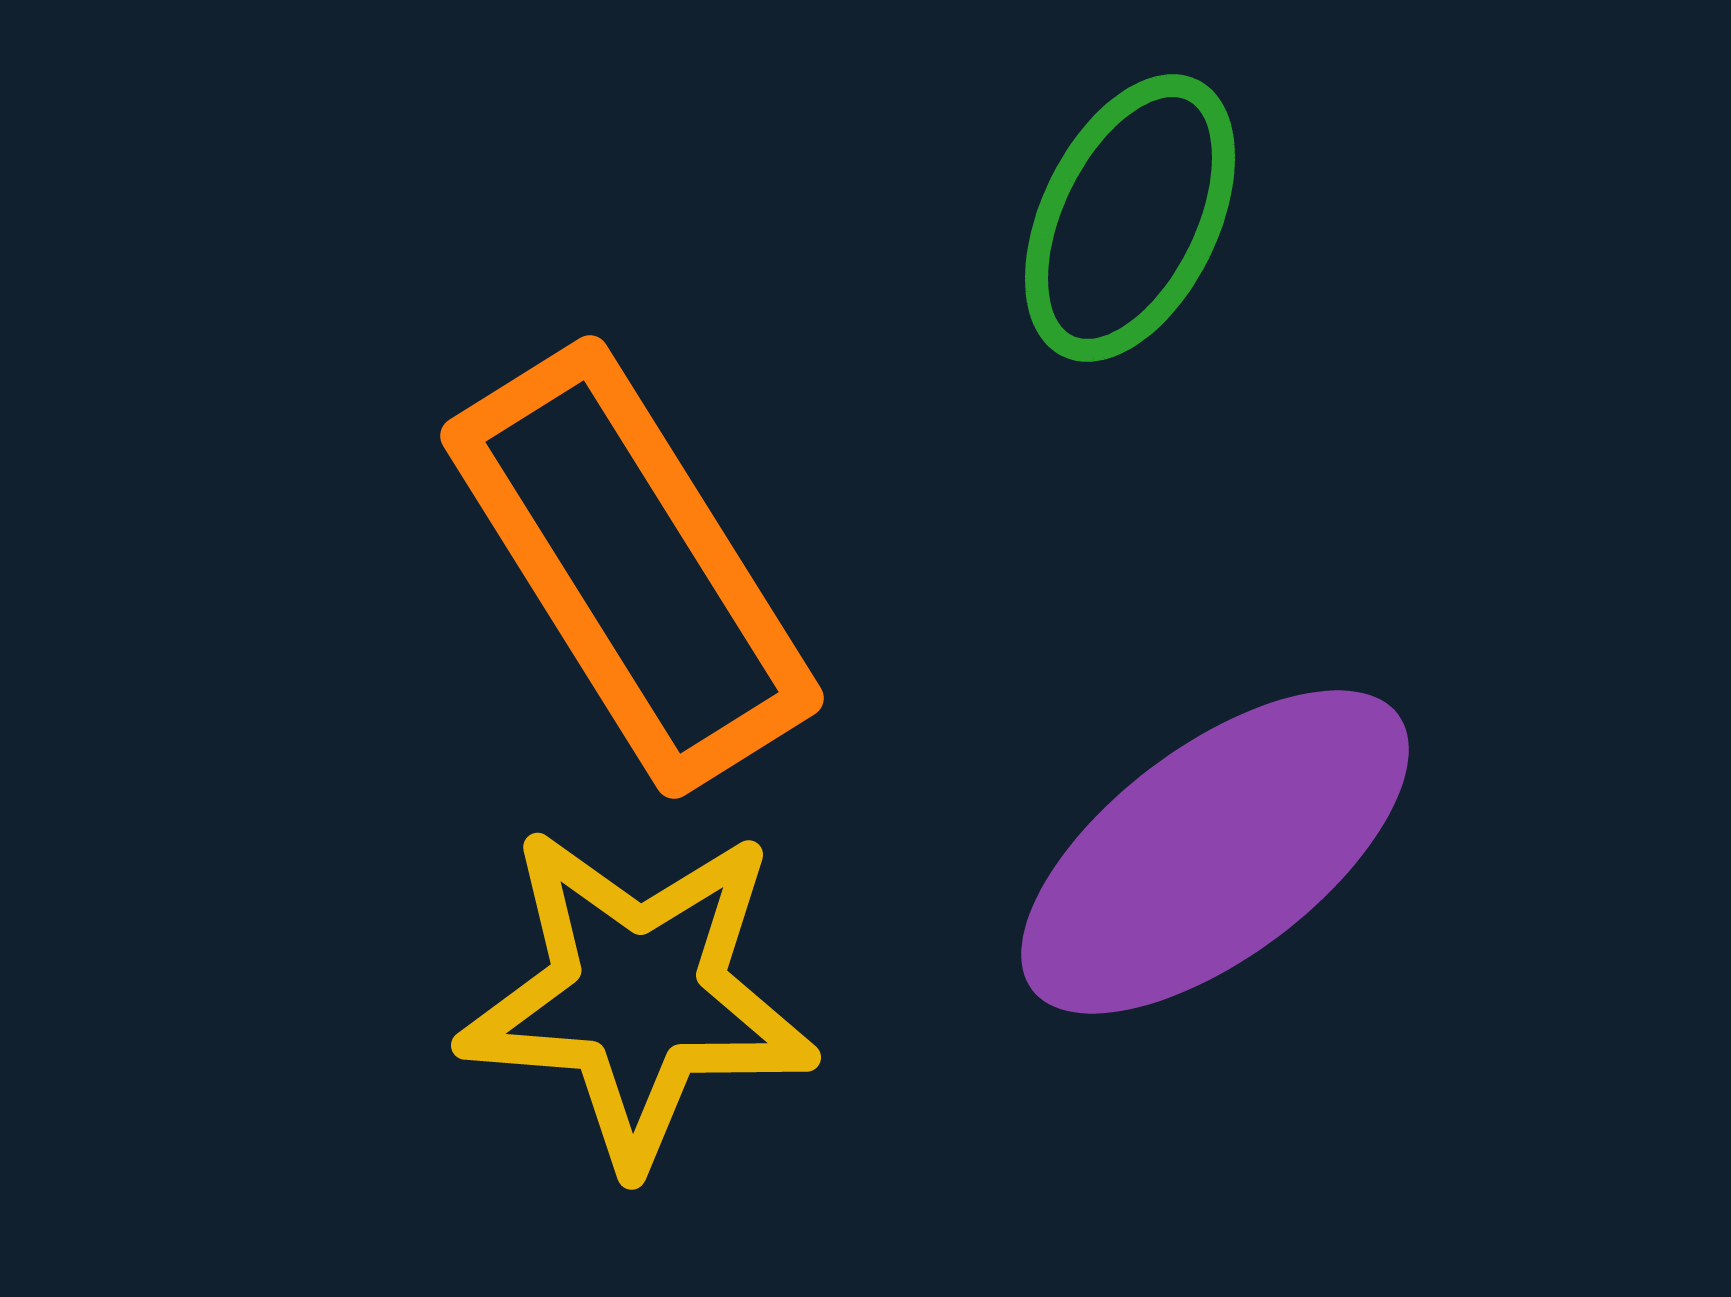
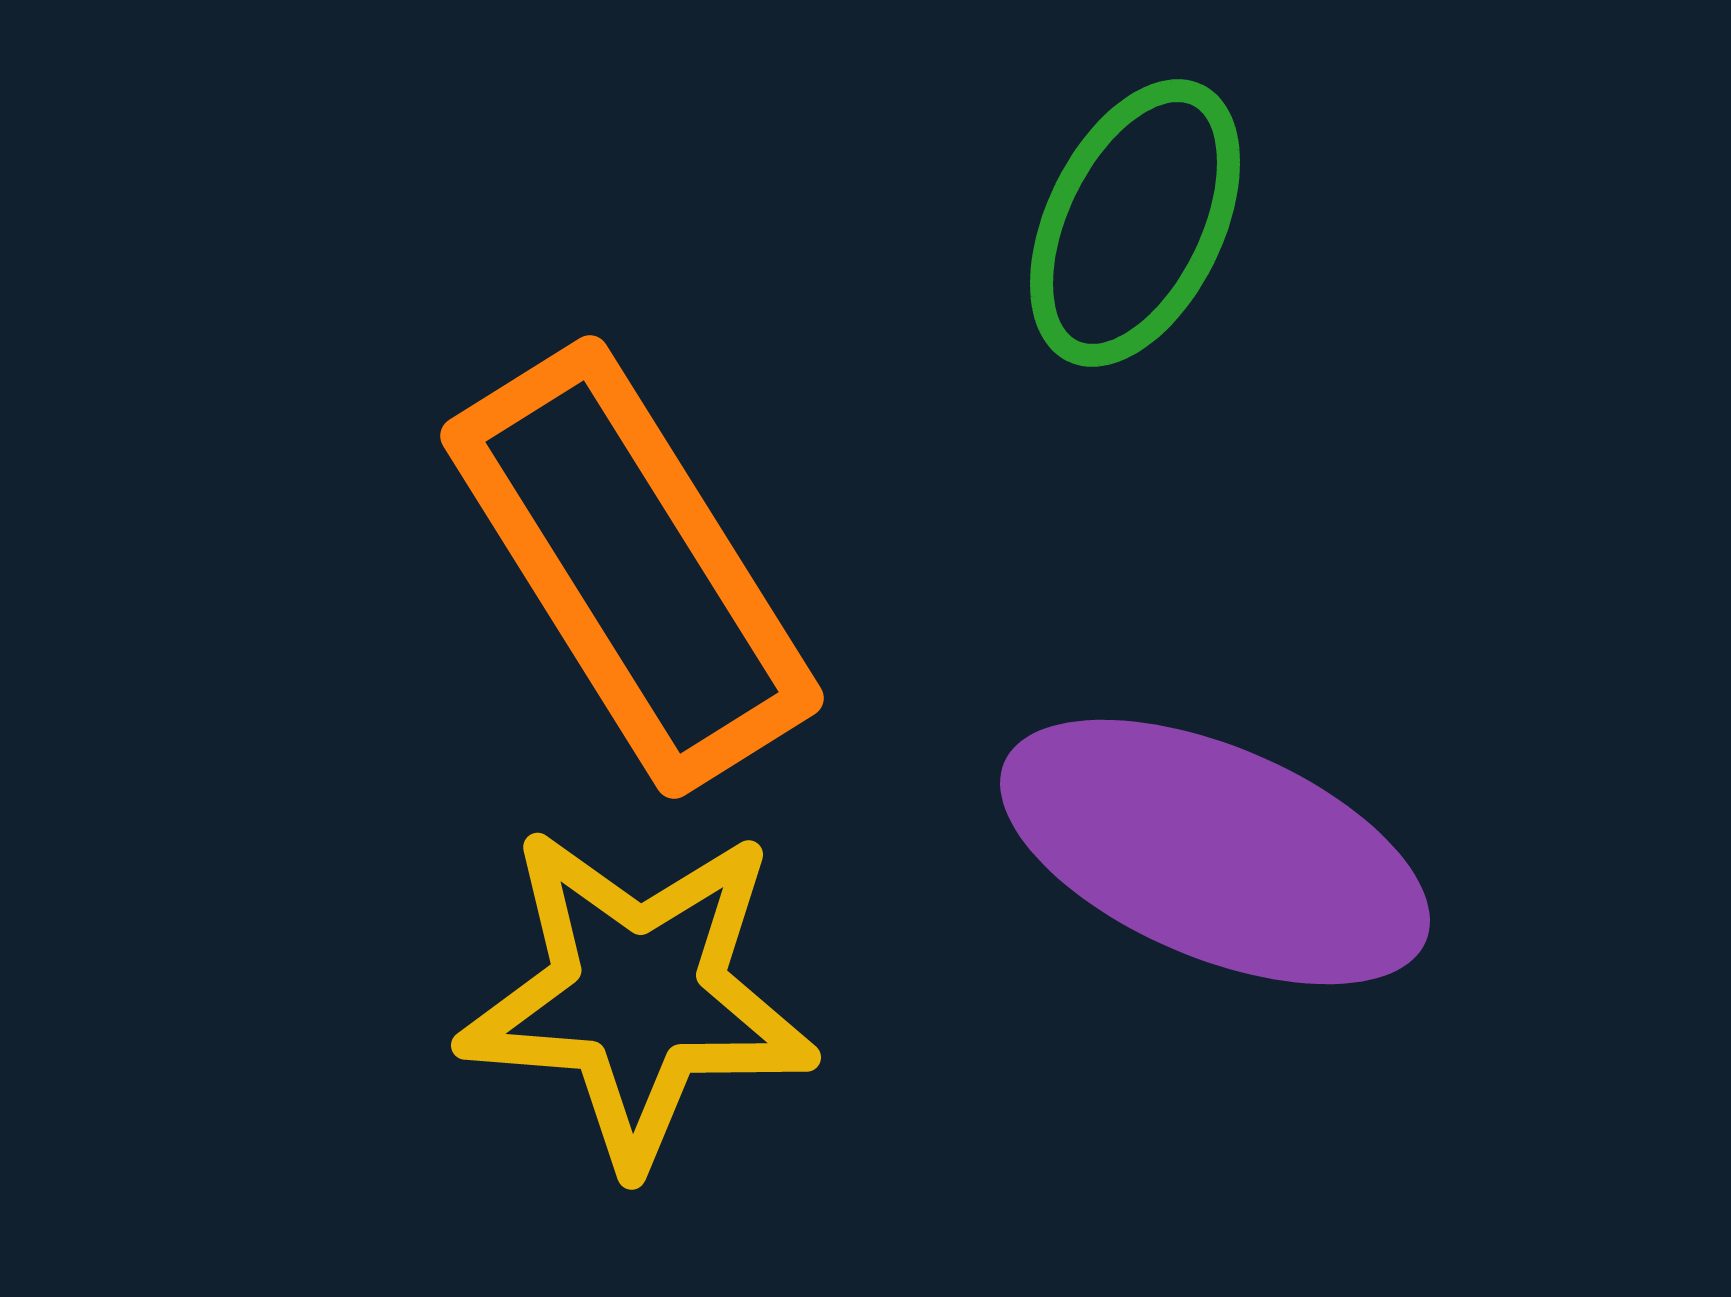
green ellipse: moved 5 px right, 5 px down
purple ellipse: rotated 60 degrees clockwise
